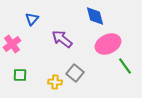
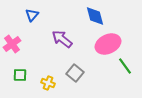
blue triangle: moved 4 px up
yellow cross: moved 7 px left, 1 px down; rotated 16 degrees clockwise
